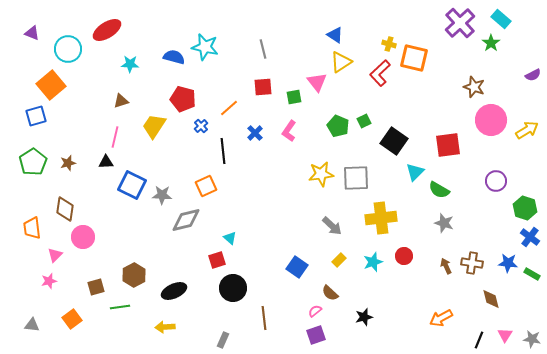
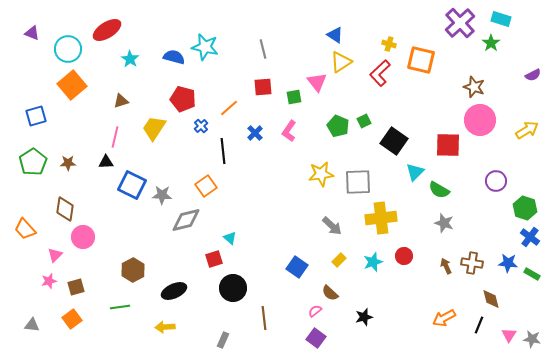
cyan rectangle at (501, 19): rotated 24 degrees counterclockwise
orange square at (414, 58): moved 7 px right, 2 px down
cyan star at (130, 64): moved 5 px up; rotated 30 degrees clockwise
orange square at (51, 85): moved 21 px right
pink circle at (491, 120): moved 11 px left
yellow trapezoid at (154, 126): moved 2 px down
red square at (448, 145): rotated 8 degrees clockwise
brown star at (68, 163): rotated 14 degrees clockwise
gray square at (356, 178): moved 2 px right, 4 px down
orange square at (206, 186): rotated 10 degrees counterclockwise
orange trapezoid at (32, 228): moved 7 px left, 1 px down; rotated 35 degrees counterclockwise
red square at (217, 260): moved 3 px left, 1 px up
brown hexagon at (134, 275): moved 1 px left, 5 px up
brown square at (96, 287): moved 20 px left
orange arrow at (441, 318): moved 3 px right
purple square at (316, 335): moved 3 px down; rotated 36 degrees counterclockwise
pink triangle at (505, 335): moved 4 px right
black line at (479, 340): moved 15 px up
